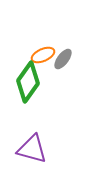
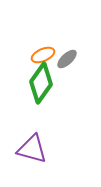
gray ellipse: moved 4 px right; rotated 10 degrees clockwise
green diamond: moved 13 px right, 1 px down
